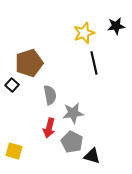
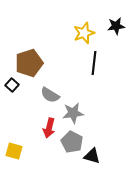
black line: rotated 20 degrees clockwise
gray semicircle: rotated 132 degrees clockwise
